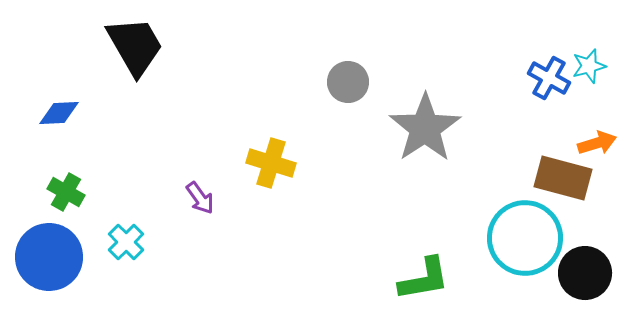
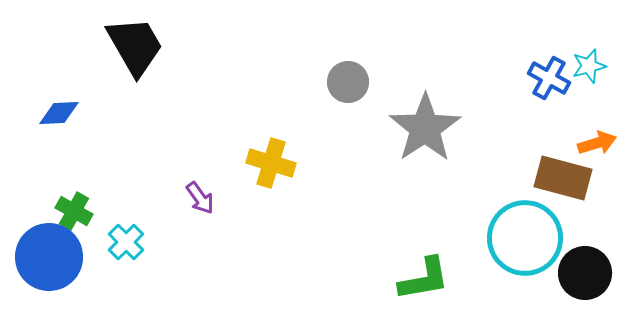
green cross: moved 8 px right, 19 px down
